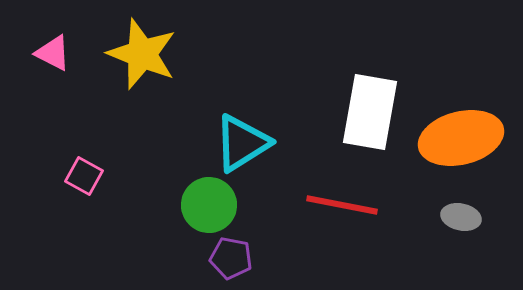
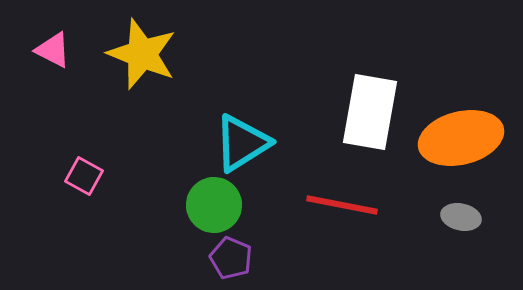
pink triangle: moved 3 px up
green circle: moved 5 px right
purple pentagon: rotated 12 degrees clockwise
